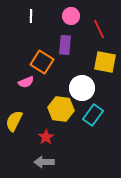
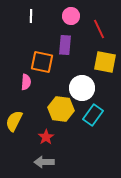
orange square: rotated 20 degrees counterclockwise
pink semicircle: rotated 63 degrees counterclockwise
